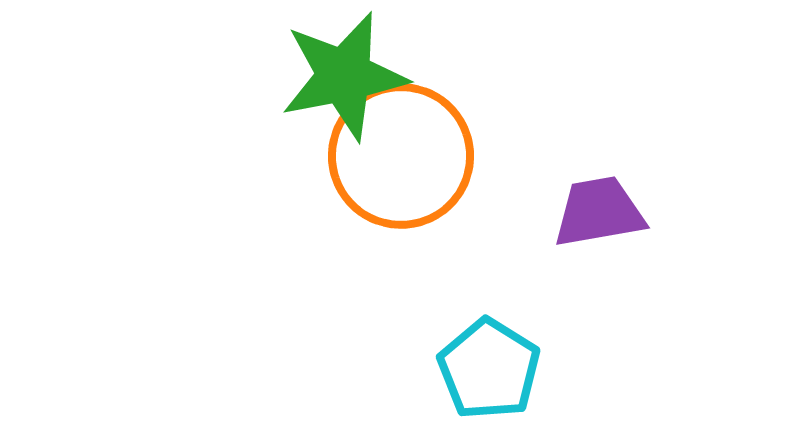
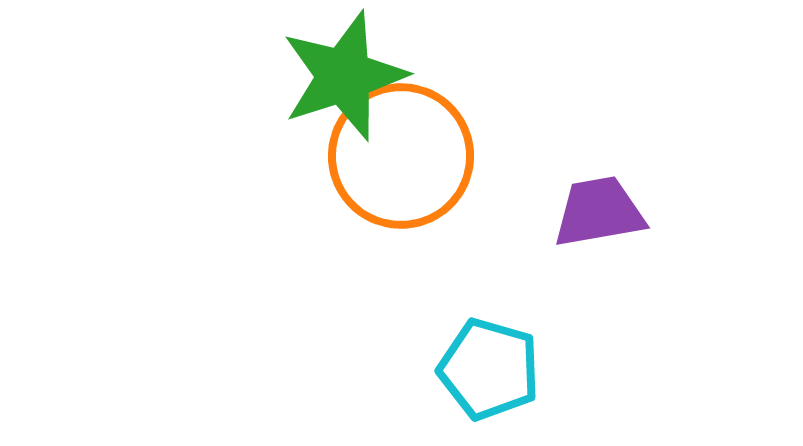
green star: rotated 7 degrees counterclockwise
cyan pentagon: rotated 16 degrees counterclockwise
